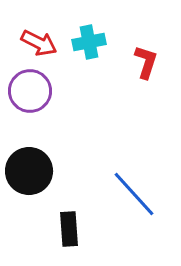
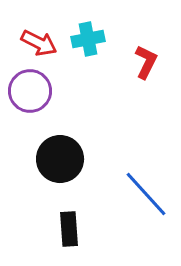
cyan cross: moved 1 px left, 3 px up
red L-shape: rotated 8 degrees clockwise
black circle: moved 31 px right, 12 px up
blue line: moved 12 px right
